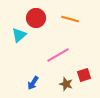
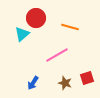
orange line: moved 8 px down
cyan triangle: moved 3 px right, 1 px up
pink line: moved 1 px left
red square: moved 3 px right, 3 px down
brown star: moved 1 px left, 1 px up
